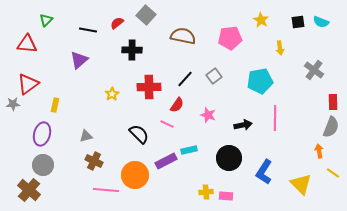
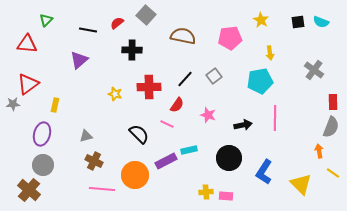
yellow arrow at (280, 48): moved 10 px left, 5 px down
yellow star at (112, 94): moved 3 px right; rotated 24 degrees counterclockwise
pink line at (106, 190): moved 4 px left, 1 px up
